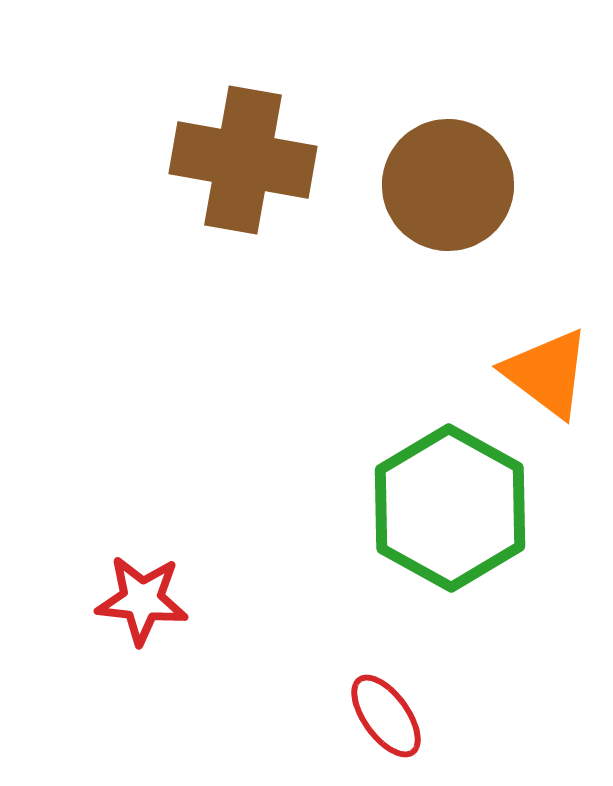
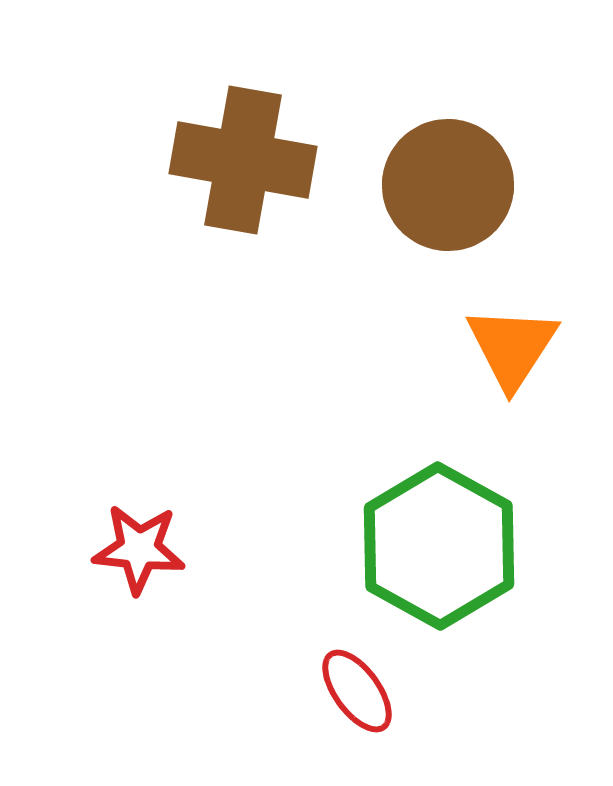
orange triangle: moved 35 px left, 26 px up; rotated 26 degrees clockwise
green hexagon: moved 11 px left, 38 px down
red star: moved 3 px left, 51 px up
red ellipse: moved 29 px left, 25 px up
